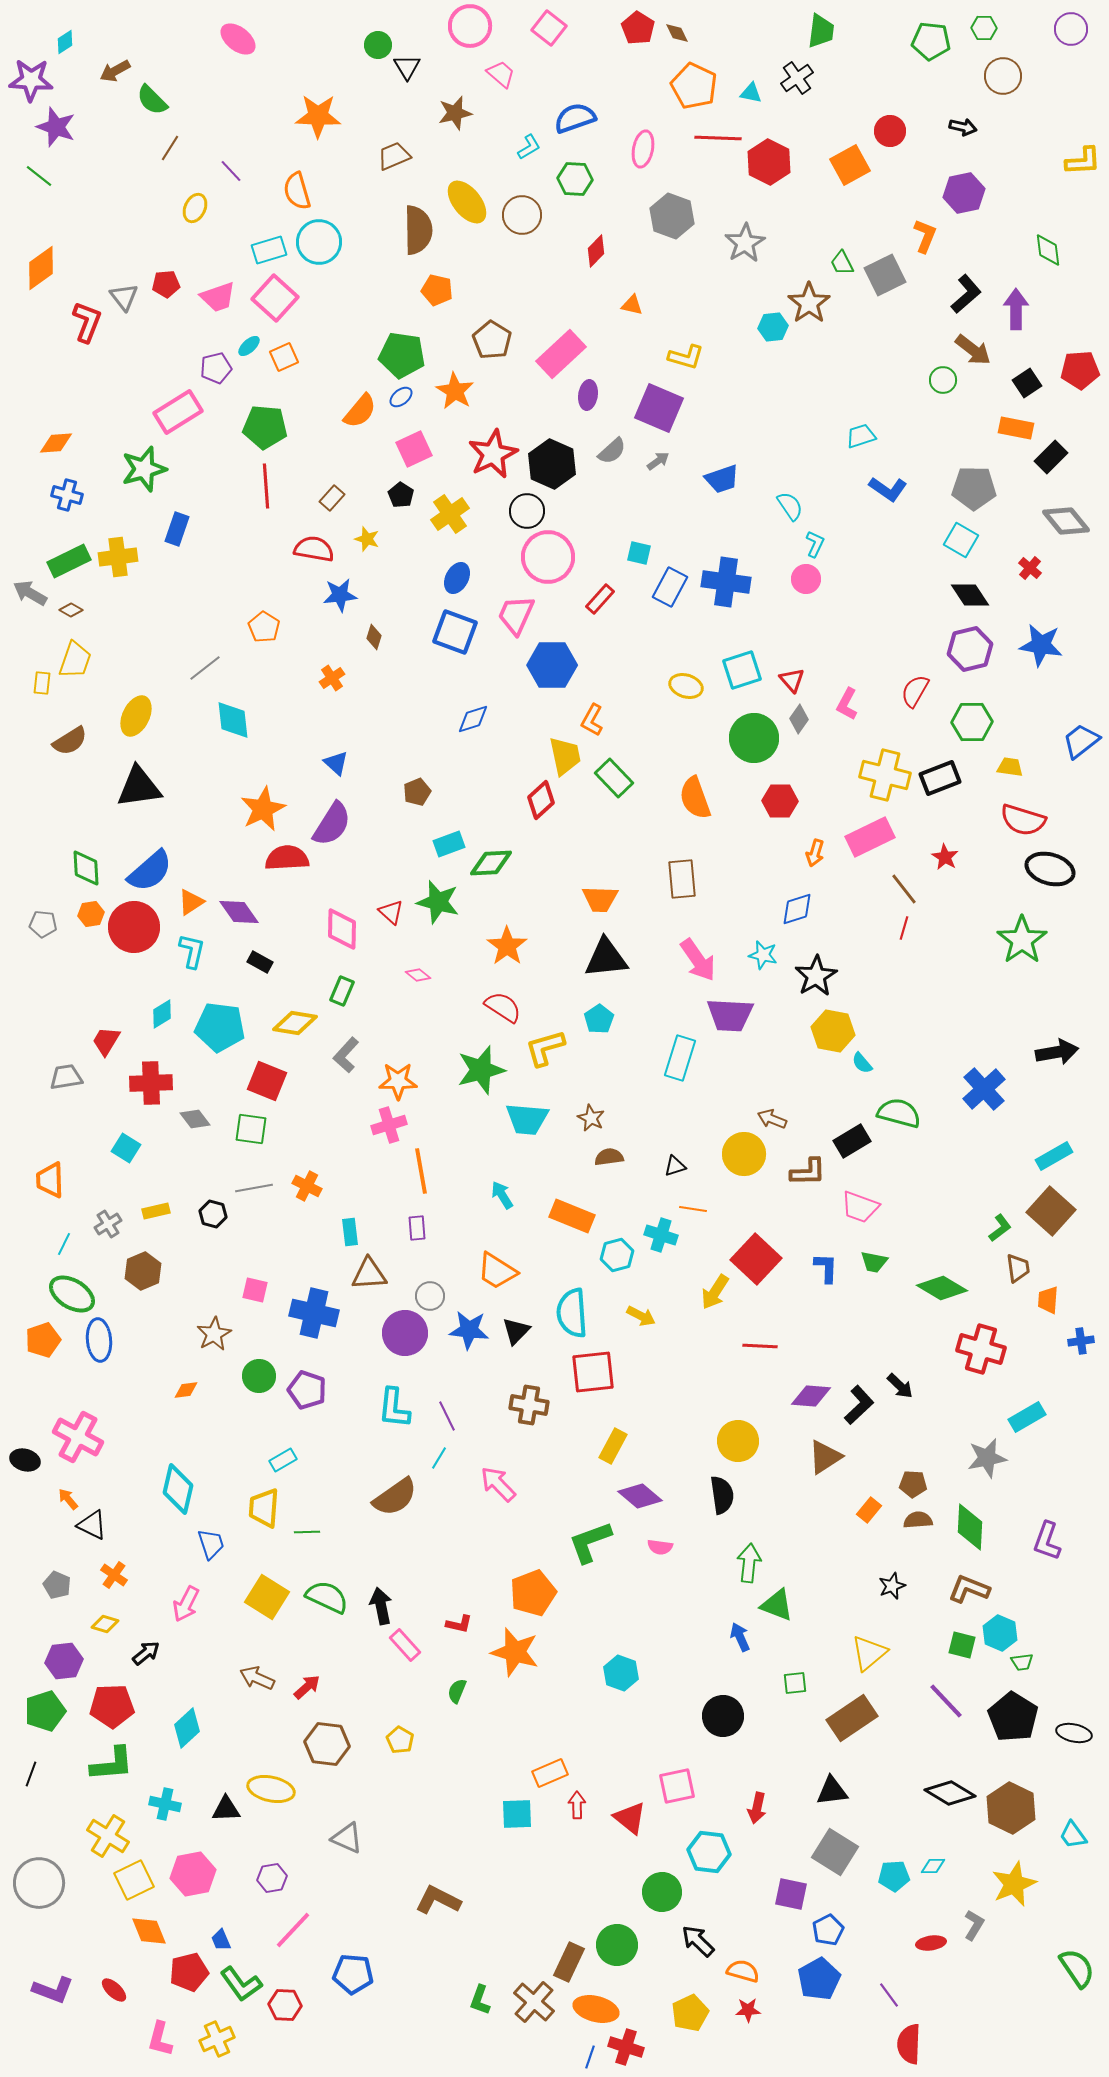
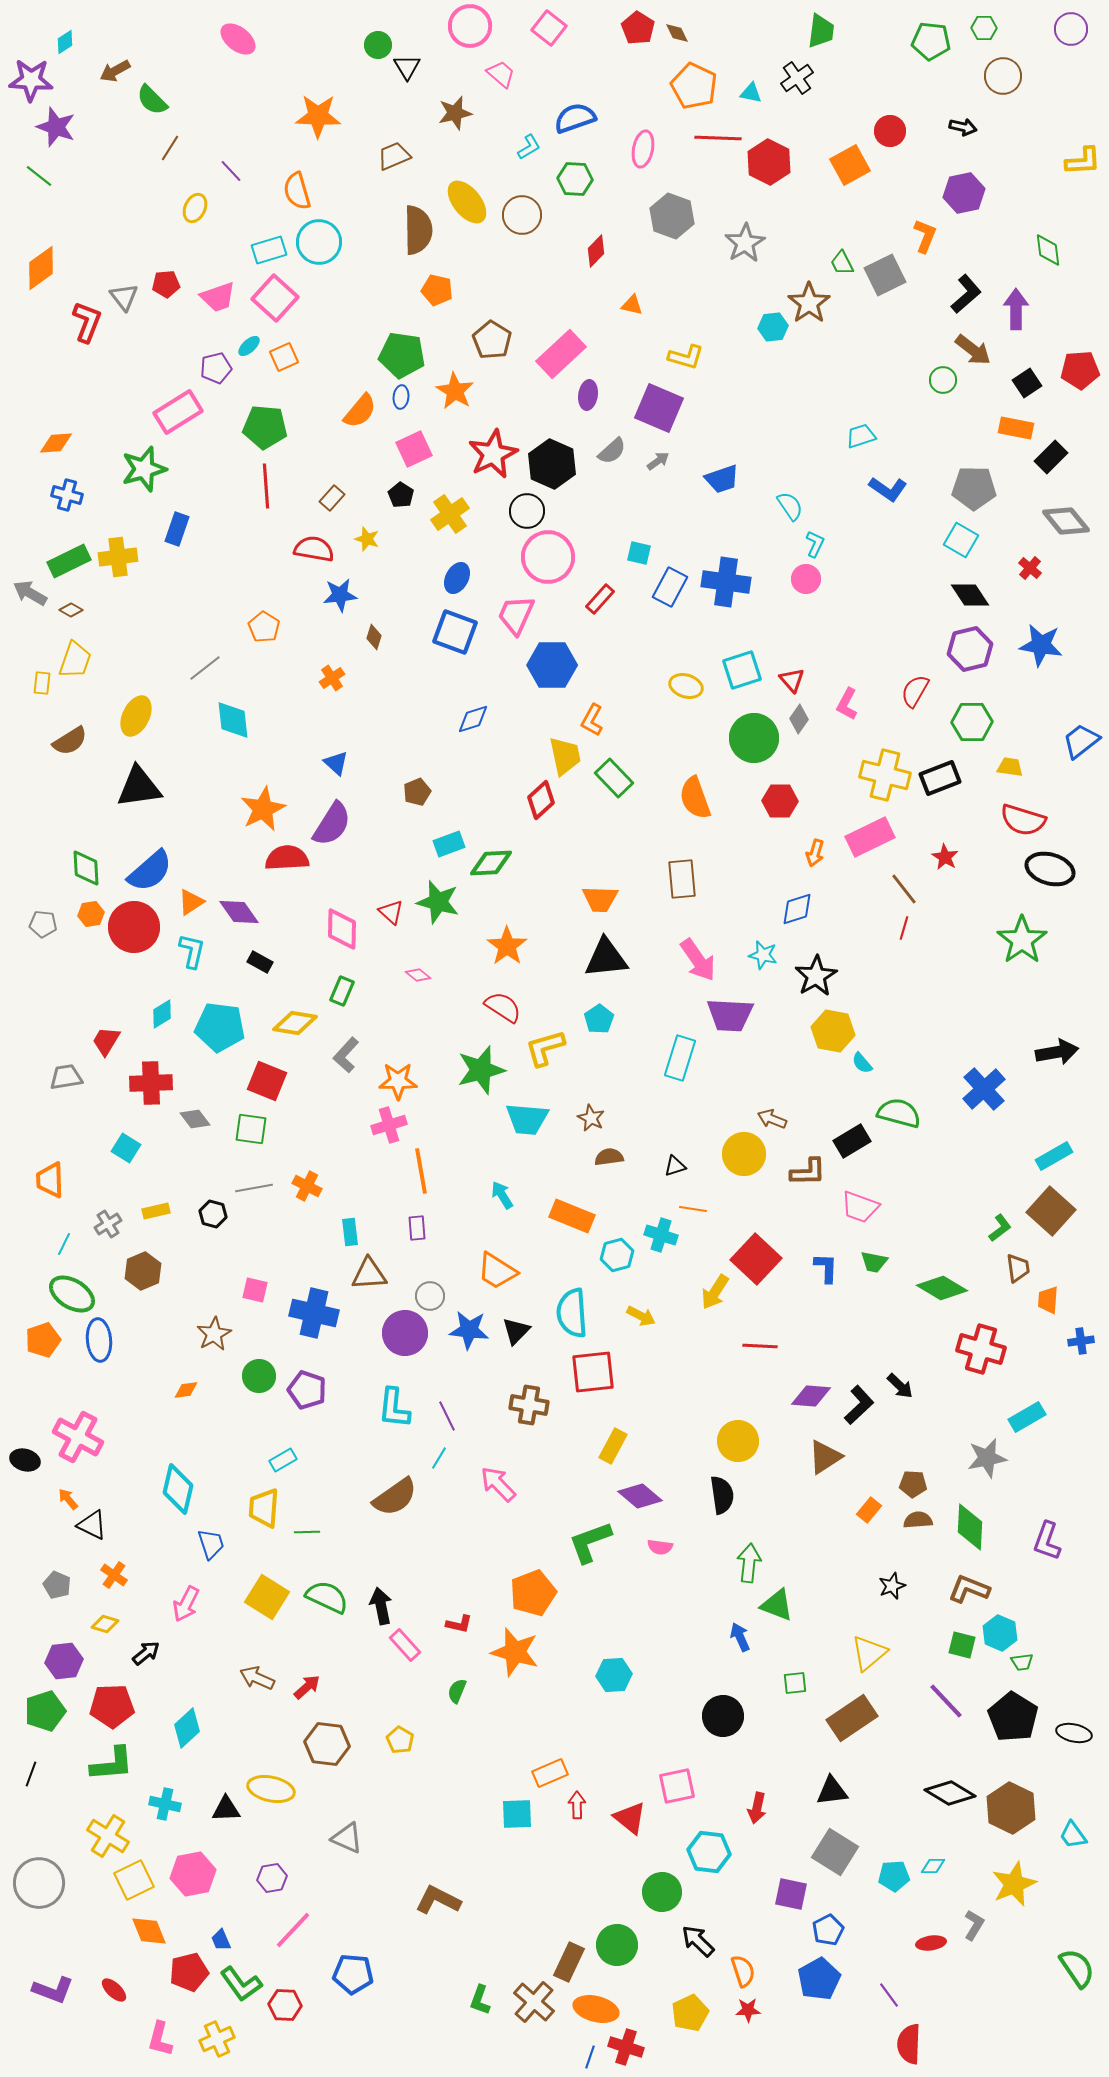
blue ellipse at (401, 397): rotated 45 degrees counterclockwise
cyan hexagon at (621, 1673): moved 7 px left, 2 px down; rotated 24 degrees counterclockwise
orange semicircle at (743, 1971): rotated 56 degrees clockwise
